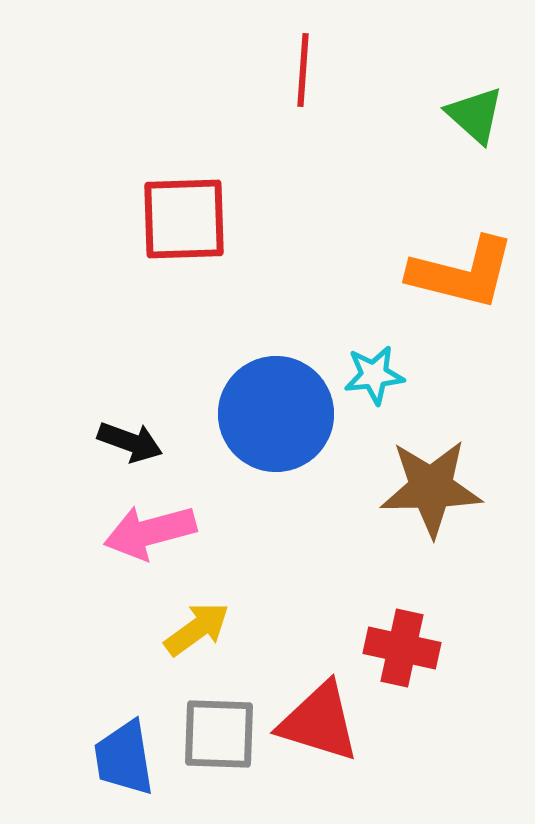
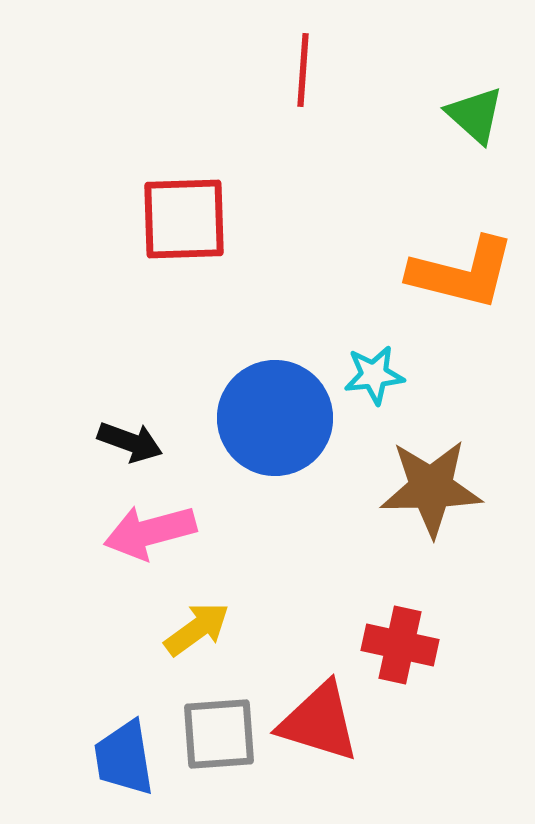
blue circle: moved 1 px left, 4 px down
red cross: moved 2 px left, 3 px up
gray square: rotated 6 degrees counterclockwise
